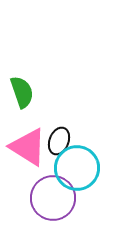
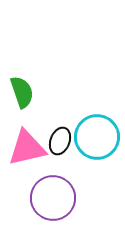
black ellipse: moved 1 px right
pink triangle: moved 1 px left, 1 px down; rotated 45 degrees counterclockwise
cyan circle: moved 20 px right, 31 px up
